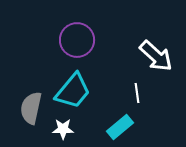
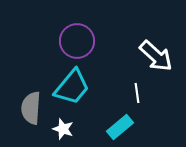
purple circle: moved 1 px down
cyan trapezoid: moved 1 px left, 4 px up
gray semicircle: rotated 8 degrees counterclockwise
white star: rotated 20 degrees clockwise
